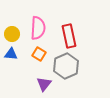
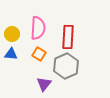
red rectangle: moved 1 px left, 1 px down; rotated 15 degrees clockwise
